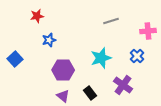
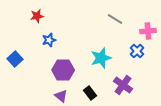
gray line: moved 4 px right, 2 px up; rotated 49 degrees clockwise
blue cross: moved 5 px up
purple triangle: moved 2 px left
